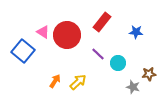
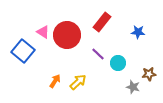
blue star: moved 2 px right
